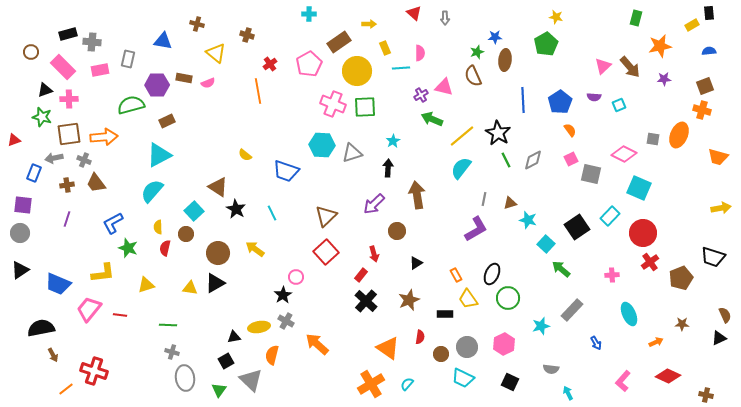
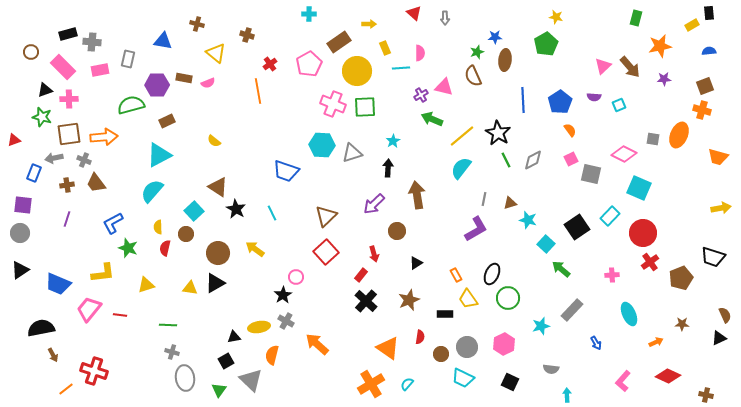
yellow semicircle at (245, 155): moved 31 px left, 14 px up
cyan arrow at (568, 393): moved 1 px left, 2 px down; rotated 24 degrees clockwise
